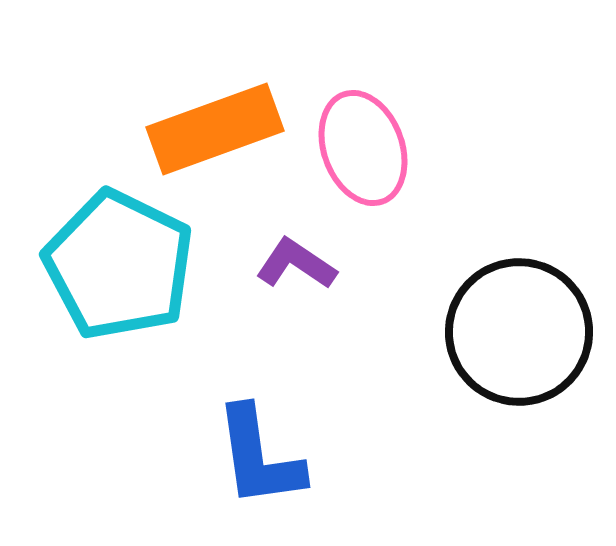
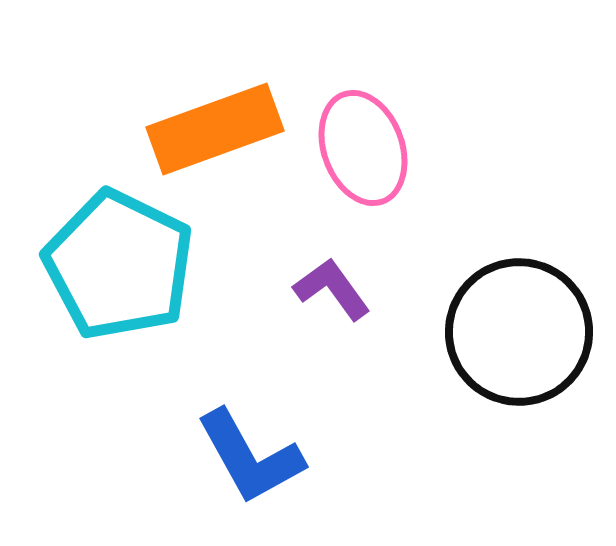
purple L-shape: moved 36 px right, 25 px down; rotated 20 degrees clockwise
blue L-shape: moved 9 px left; rotated 21 degrees counterclockwise
